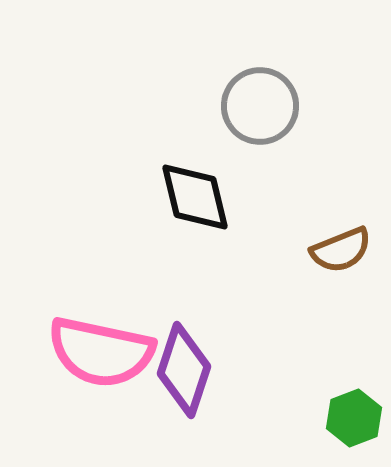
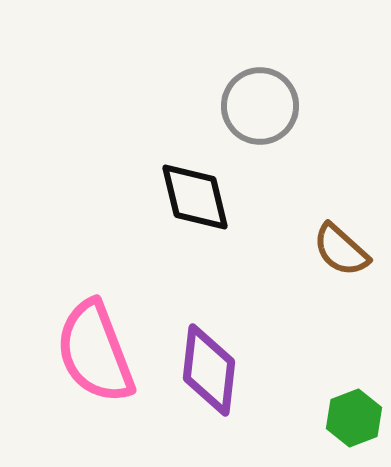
brown semicircle: rotated 64 degrees clockwise
pink semicircle: moved 6 px left; rotated 57 degrees clockwise
purple diamond: moved 25 px right; rotated 12 degrees counterclockwise
